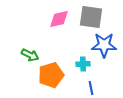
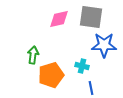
green arrow: moved 3 px right; rotated 108 degrees counterclockwise
cyan cross: moved 1 px left, 2 px down; rotated 16 degrees clockwise
